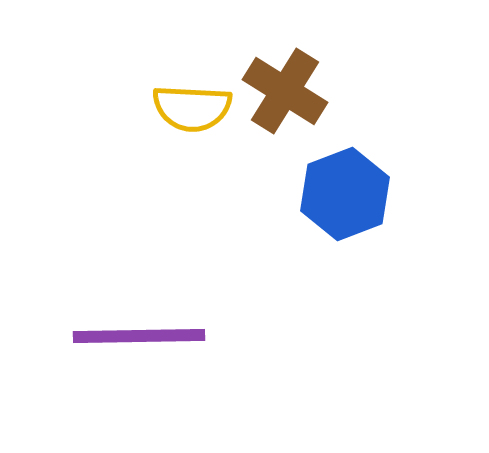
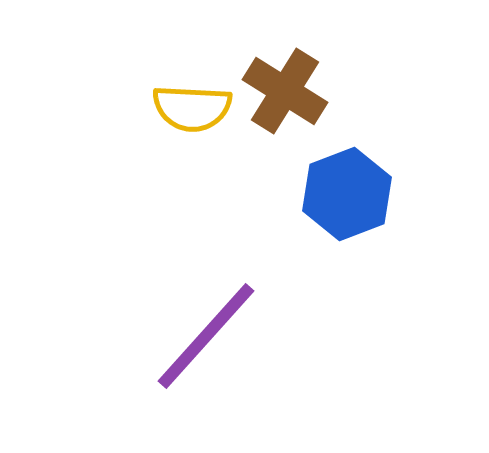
blue hexagon: moved 2 px right
purple line: moved 67 px right; rotated 47 degrees counterclockwise
